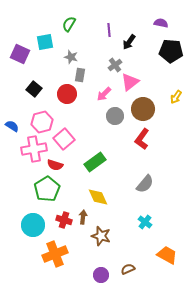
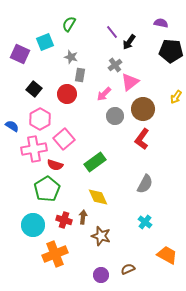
purple line: moved 3 px right, 2 px down; rotated 32 degrees counterclockwise
cyan square: rotated 12 degrees counterclockwise
pink hexagon: moved 2 px left, 3 px up; rotated 15 degrees counterclockwise
gray semicircle: rotated 12 degrees counterclockwise
